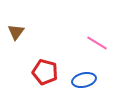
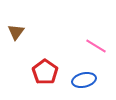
pink line: moved 1 px left, 3 px down
red pentagon: rotated 20 degrees clockwise
